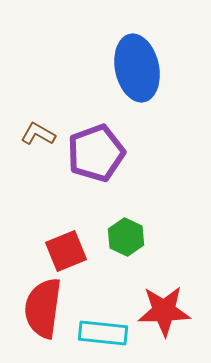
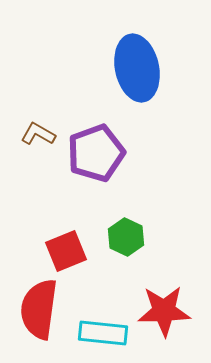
red semicircle: moved 4 px left, 1 px down
